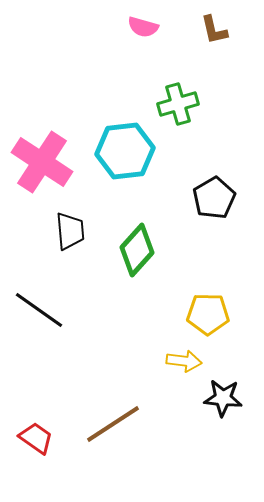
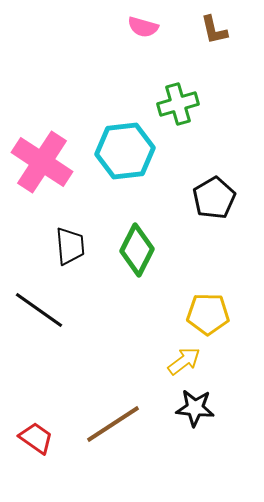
black trapezoid: moved 15 px down
green diamond: rotated 15 degrees counterclockwise
yellow arrow: rotated 44 degrees counterclockwise
black star: moved 28 px left, 10 px down
